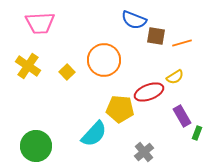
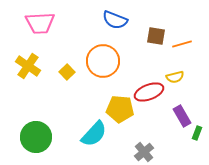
blue semicircle: moved 19 px left
orange line: moved 1 px down
orange circle: moved 1 px left, 1 px down
yellow semicircle: rotated 18 degrees clockwise
green circle: moved 9 px up
